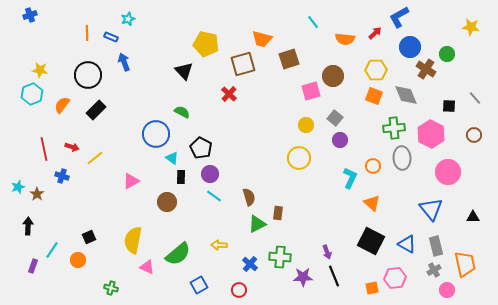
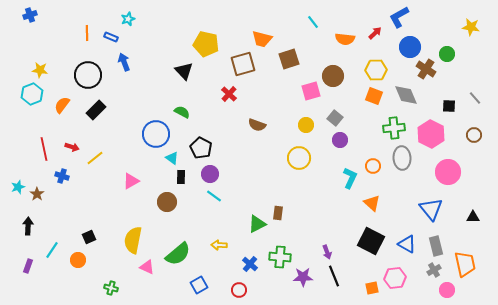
brown semicircle at (249, 197): moved 8 px right, 72 px up; rotated 126 degrees clockwise
purple rectangle at (33, 266): moved 5 px left
